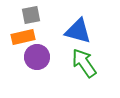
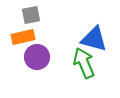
blue triangle: moved 16 px right, 8 px down
green arrow: rotated 12 degrees clockwise
